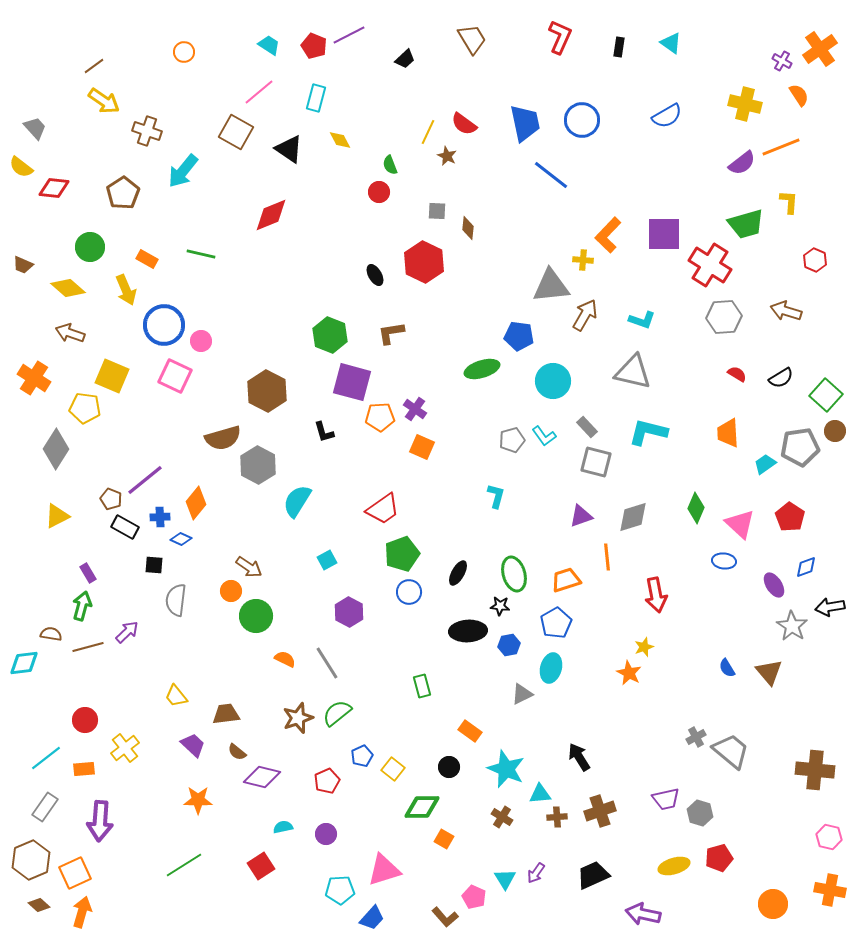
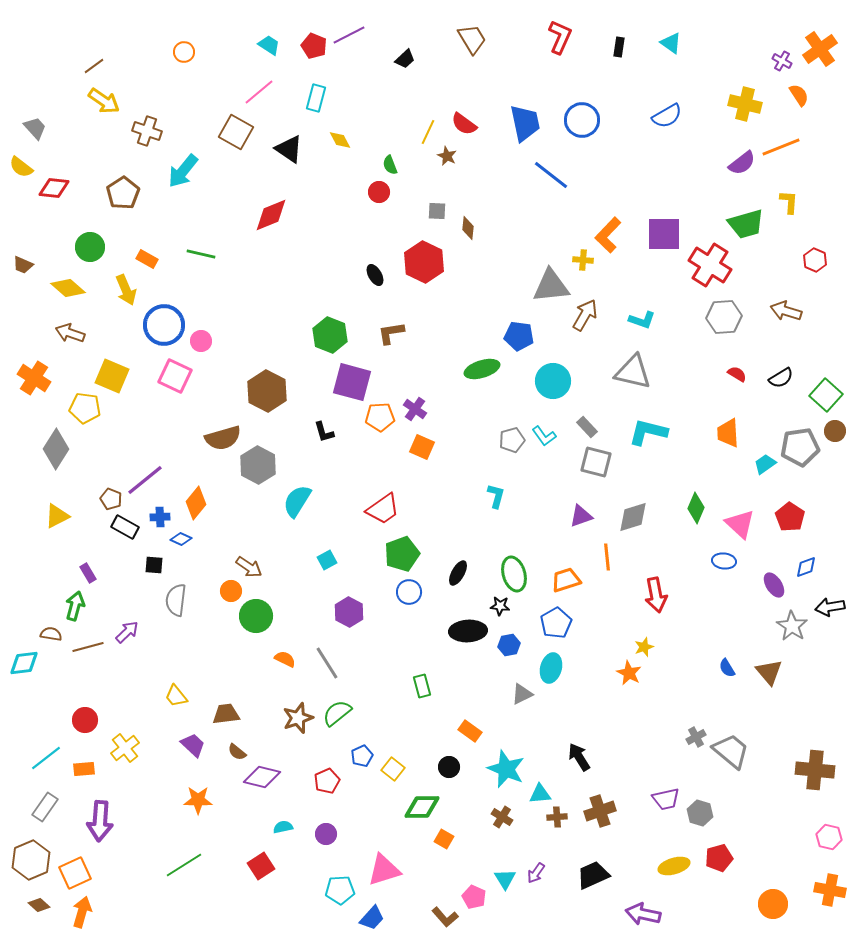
green arrow at (82, 606): moved 7 px left
